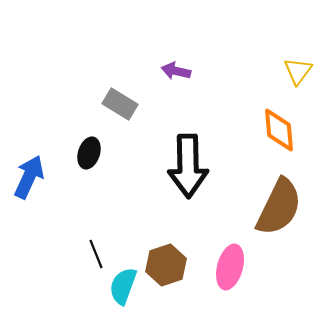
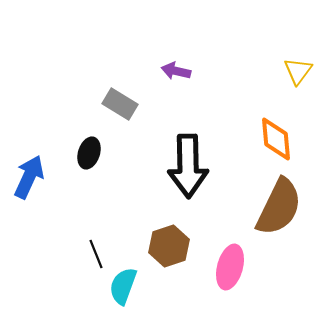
orange diamond: moved 3 px left, 9 px down
brown hexagon: moved 3 px right, 19 px up
